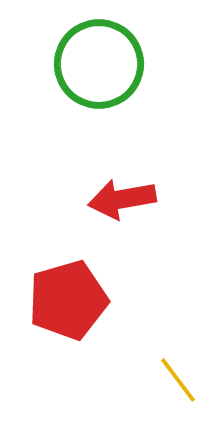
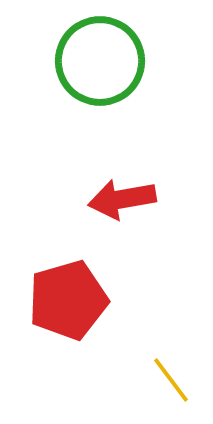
green circle: moved 1 px right, 3 px up
yellow line: moved 7 px left
